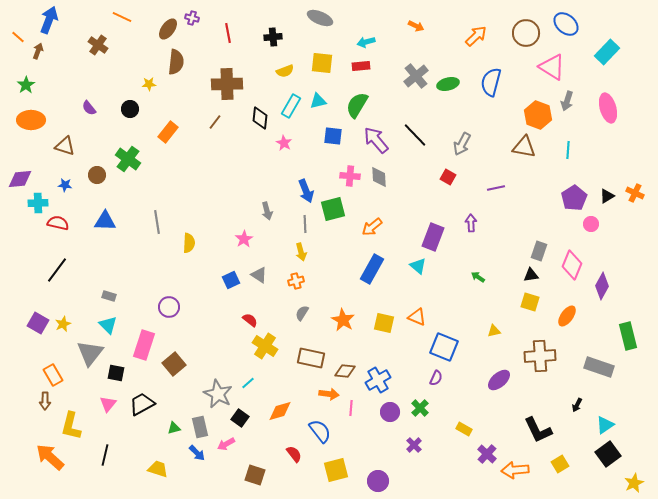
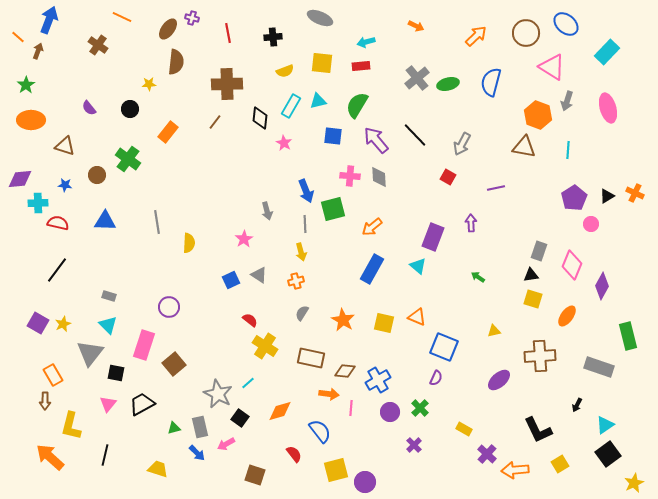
gray cross at (416, 76): moved 1 px right, 2 px down
yellow square at (530, 302): moved 3 px right, 3 px up
purple circle at (378, 481): moved 13 px left, 1 px down
